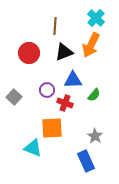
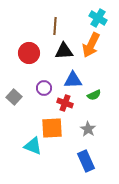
cyan cross: moved 2 px right; rotated 12 degrees counterclockwise
black triangle: moved 1 px up; rotated 18 degrees clockwise
purple circle: moved 3 px left, 2 px up
green semicircle: rotated 24 degrees clockwise
gray star: moved 7 px left, 7 px up
cyan triangle: moved 2 px up
